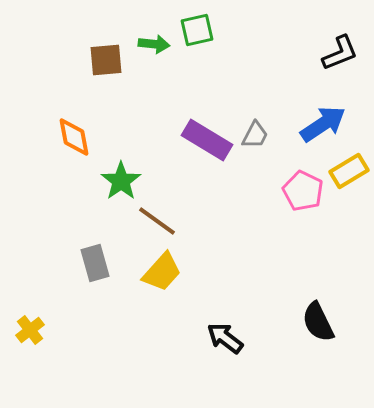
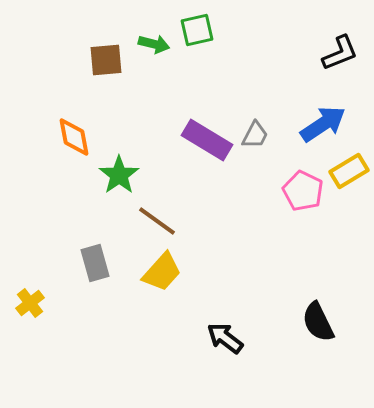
green arrow: rotated 8 degrees clockwise
green star: moved 2 px left, 6 px up
yellow cross: moved 27 px up
